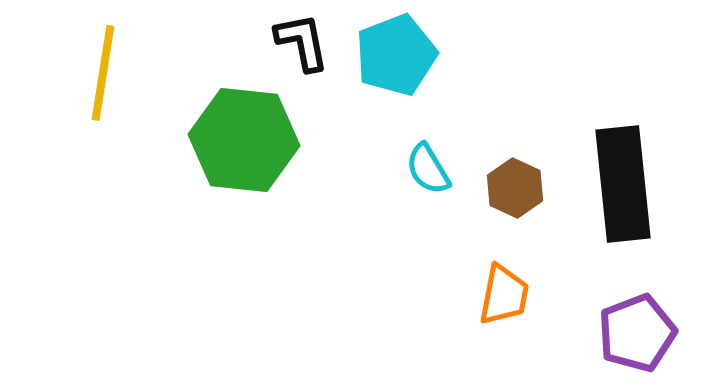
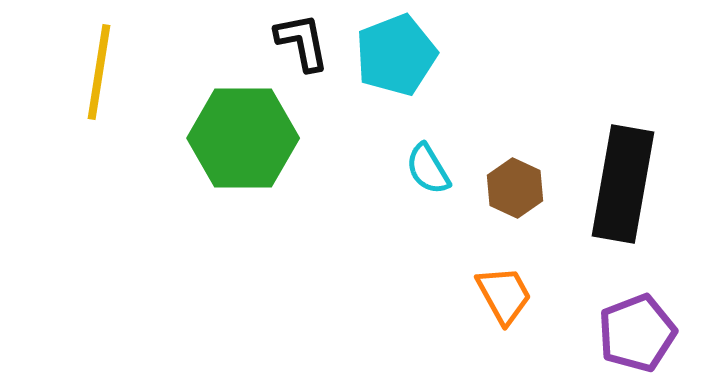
yellow line: moved 4 px left, 1 px up
green hexagon: moved 1 px left, 2 px up; rotated 6 degrees counterclockwise
black rectangle: rotated 16 degrees clockwise
orange trapezoid: rotated 40 degrees counterclockwise
